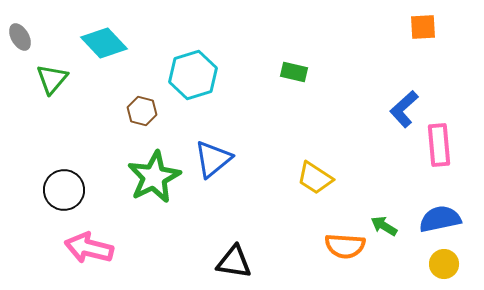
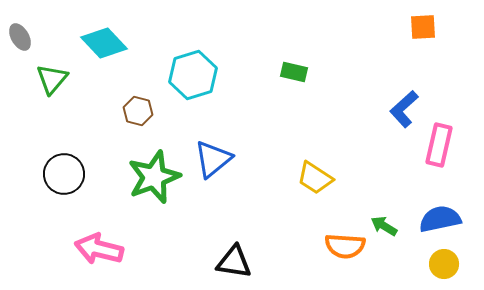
brown hexagon: moved 4 px left
pink rectangle: rotated 18 degrees clockwise
green star: rotated 6 degrees clockwise
black circle: moved 16 px up
pink arrow: moved 10 px right, 1 px down
